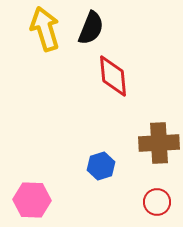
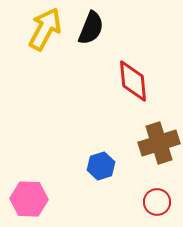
yellow arrow: rotated 45 degrees clockwise
red diamond: moved 20 px right, 5 px down
brown cross: rotated 15 degrees counterclockwise
pink hexagon: moved 3 px left, 1 px up
